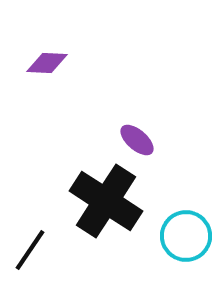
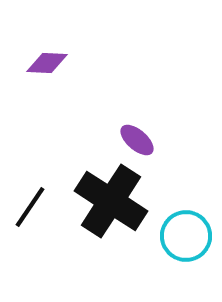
black cross: moved 5 px right
black line: moved 43 px up
